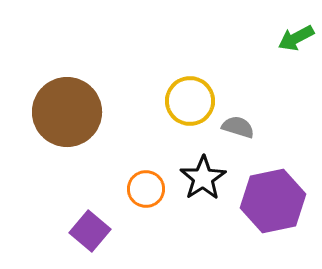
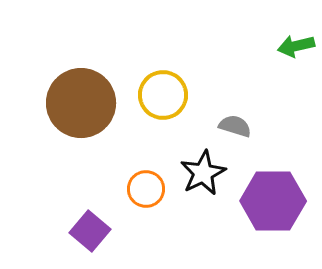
green arrow: moved 8 px down; rotated 15 degrees clockwise
yellow circle: moved 27 px left, 6 px up
brown circle: moved 14 px right, 9 px up
gray semicircle: moved 3 px left, 1 px up
black star: moved 5 px up; rotated 6 degrees clockwise
purple hexagon: rotated 12 degrees clockwise
